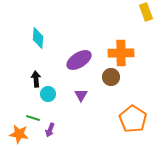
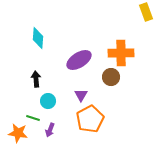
cyan circle: moved 7 px down
orange pentagon: moved 43 px left; rotated 12 degrees clockwise
orange star: moved 1 px left, 1 px up
